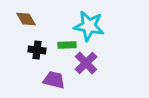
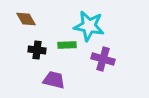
purple cross: moved 17 px right, 4 px up; rotated 30 degrees counterclockwise
